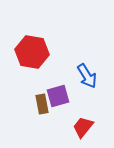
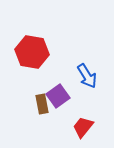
purple square: rotated 20 degrees counterclockwise
